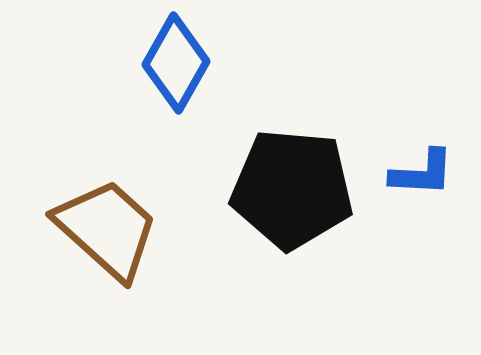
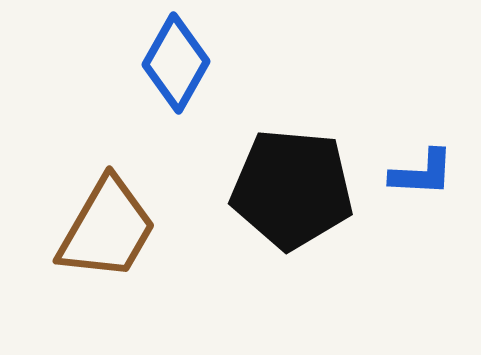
brown trapezoid: rotated 78 degrees clockwise
